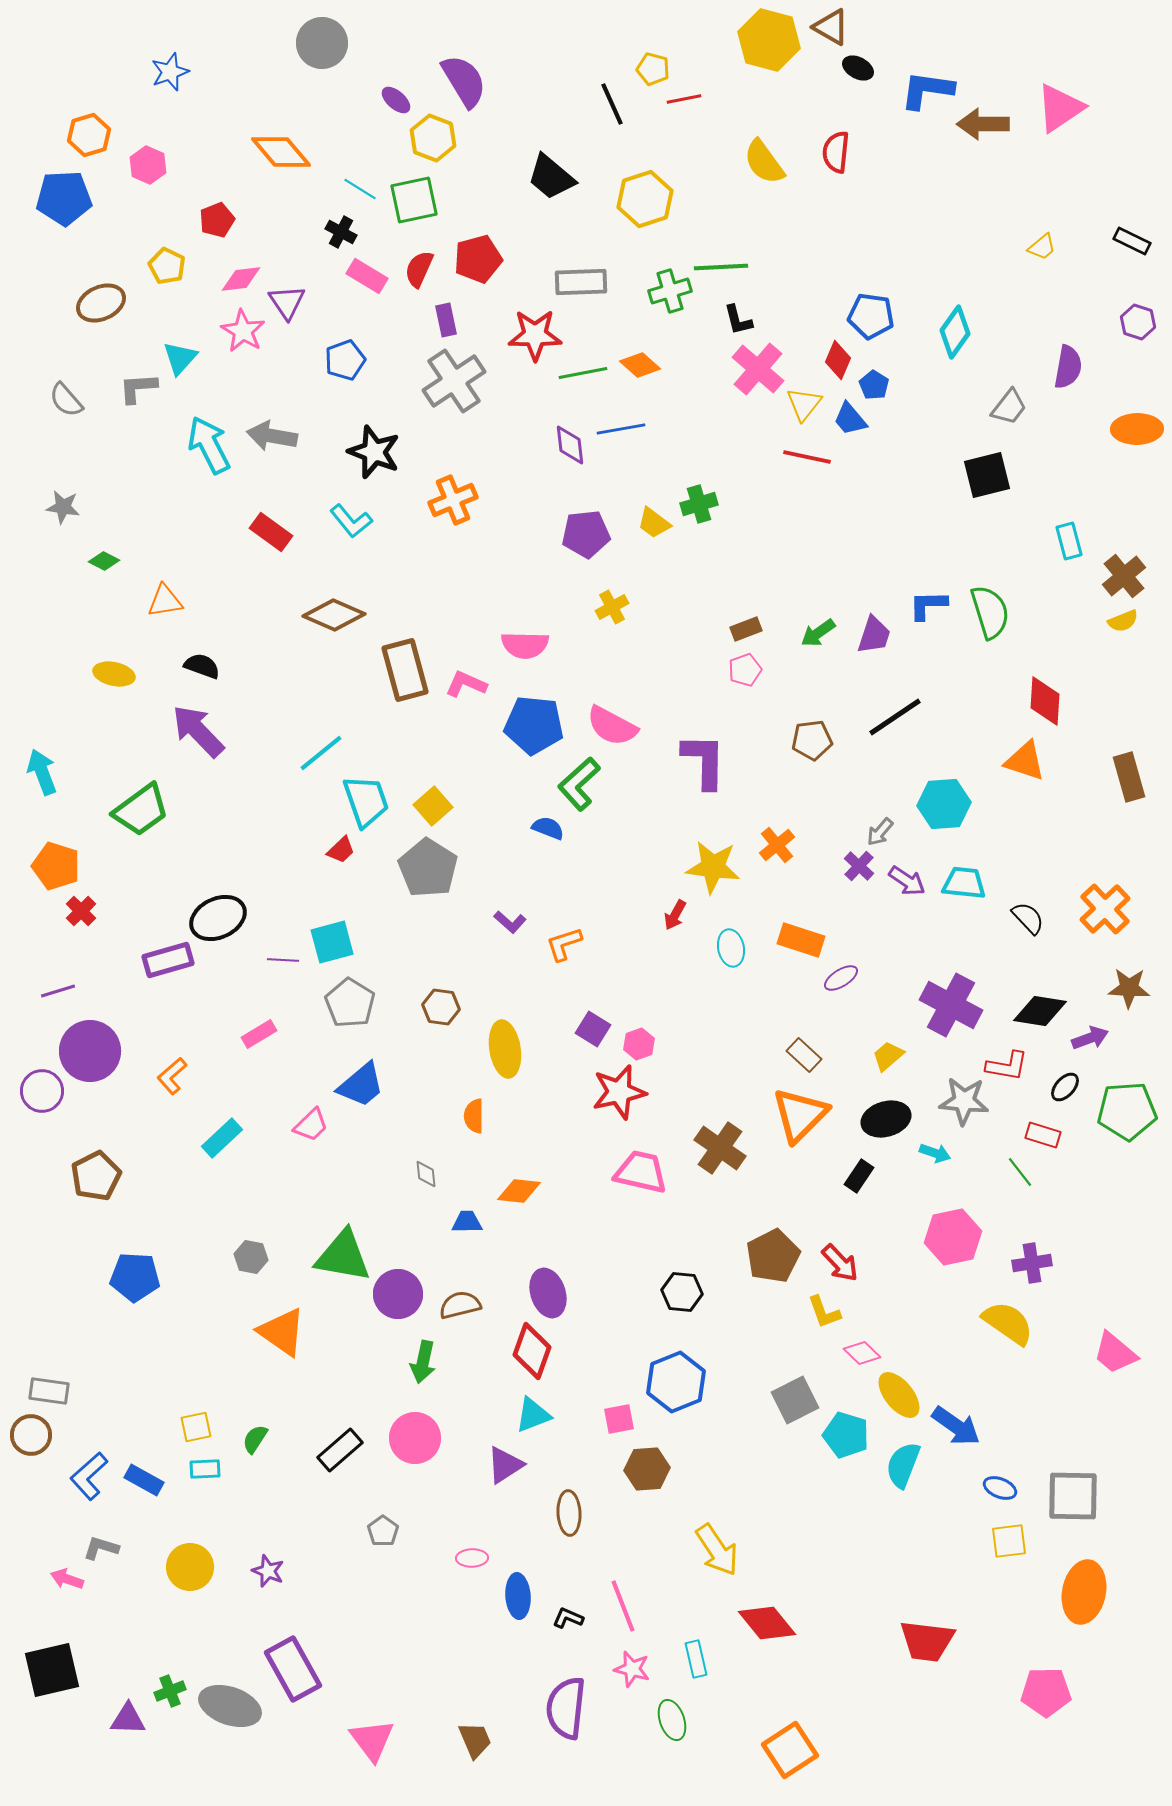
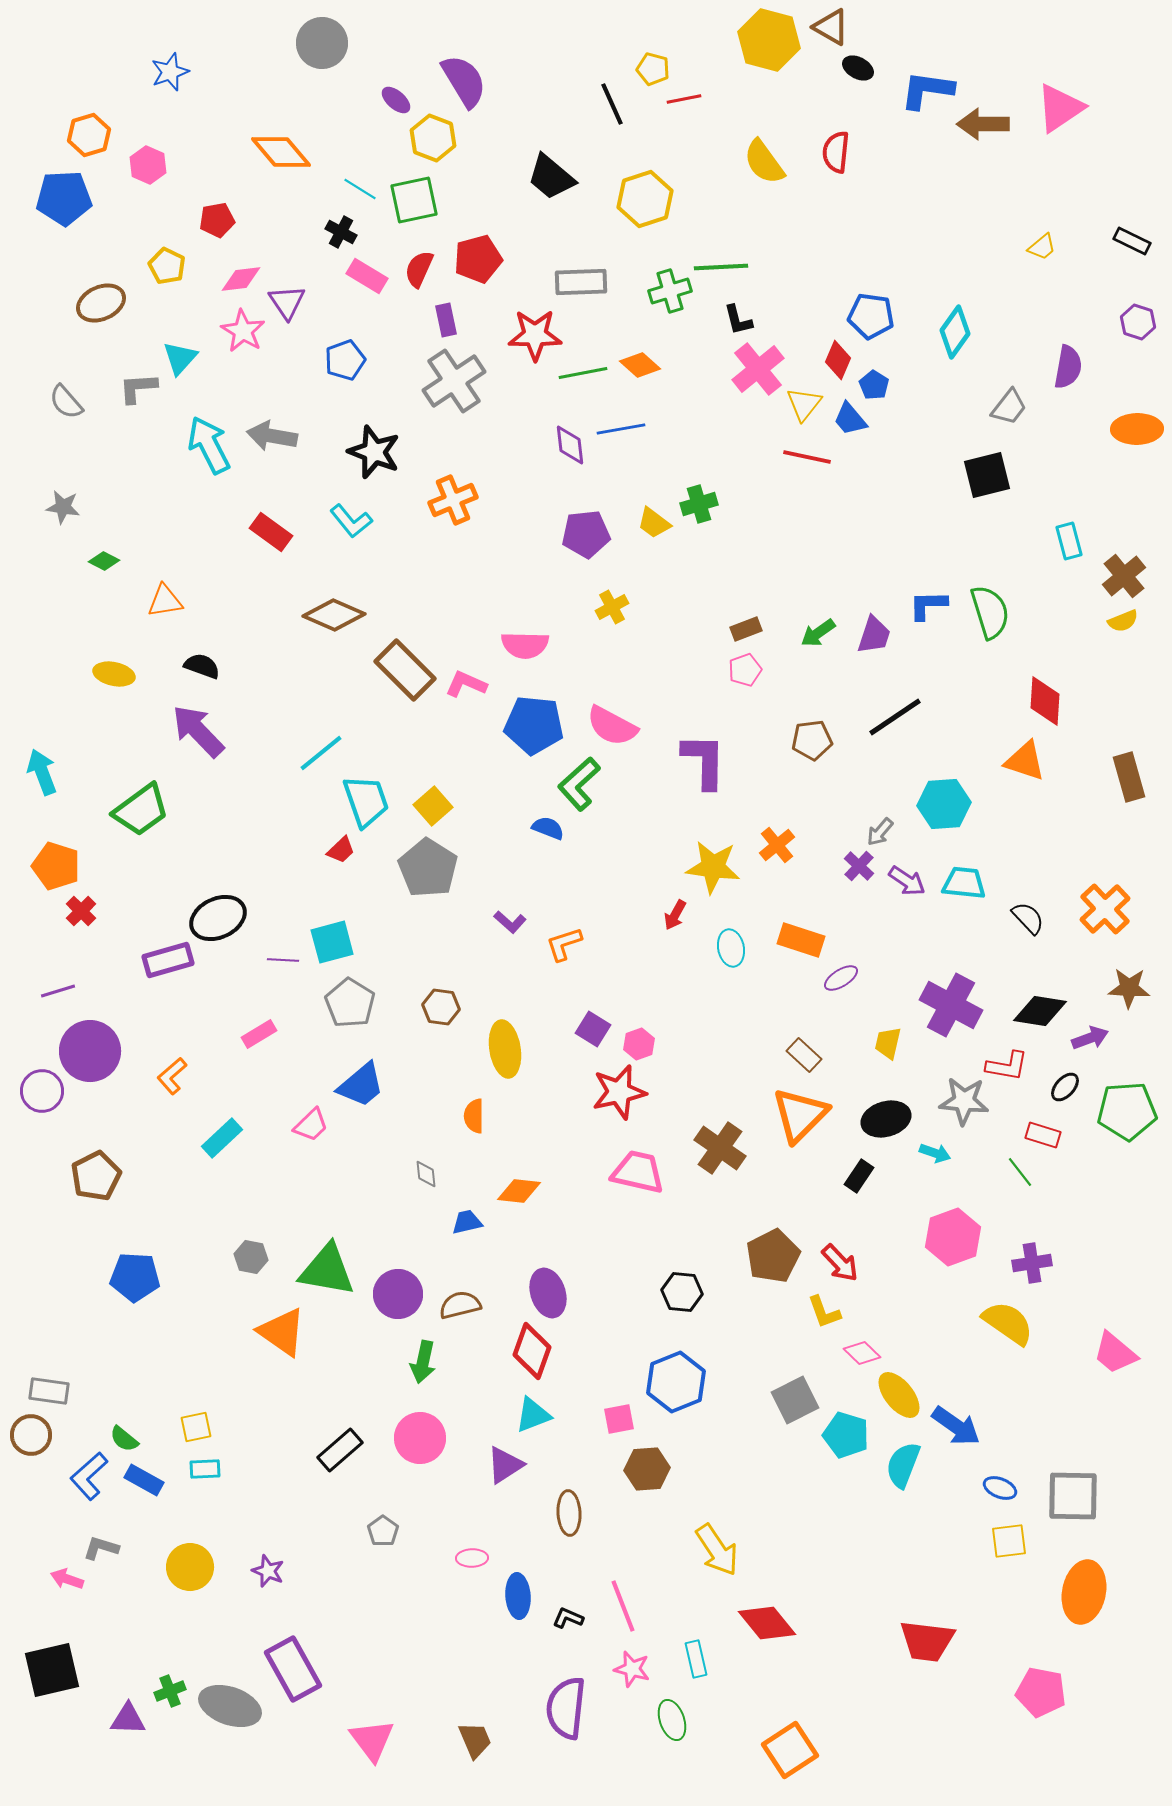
red pentagon at (217, 220): rotated 12 degrees clockwise
pink cross at (758, 369): rotated 10 degrees clockwise
gray semicircle at (66, 400): moved 2 px down
brown rectangle at (405, 670): rotated 30 degrees counterclockwise
yellow trapezoid at (888, 1056): moved 13 px up; rotated 36 degrees counterclockwise
pink trapezoid at (641, 1172): moved 3 px left
blue trapezoid at (467, 1222): rotated 12 degrees counterclockwise
pink hexagon at (953, 1237): rotated 8 degrees counterclockwise
green triangle at (343, 1256): moved 16 px left, 14 px down
pink circle at (415, 1438): moved 5 px right
green semicircle at (255, 1439): moved 131 px left; rotated 84 degrees counterclockwise
pink pentagon at (1046, 1692): moved 5 px left; rotated 12 degrees clockwise
